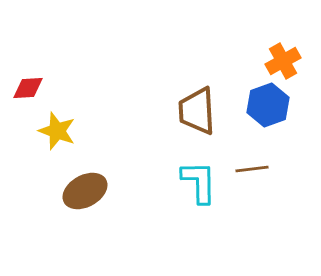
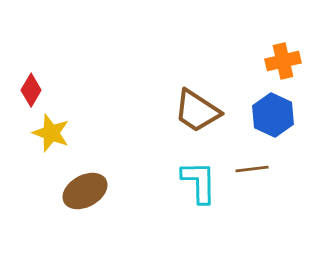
orange cross: rotated 16 degrees clockwise
red diamond: moved 3 px right, 2 px down; rotated 56 degrees counterclockwise
blue hexagon: moved 5 px right, 10 px down; rotated 15 degrees counterclockwise
brown trapezoid: rotated 54 degrees counterclockwise
yellow star: moved 6 px left, 2 px down
